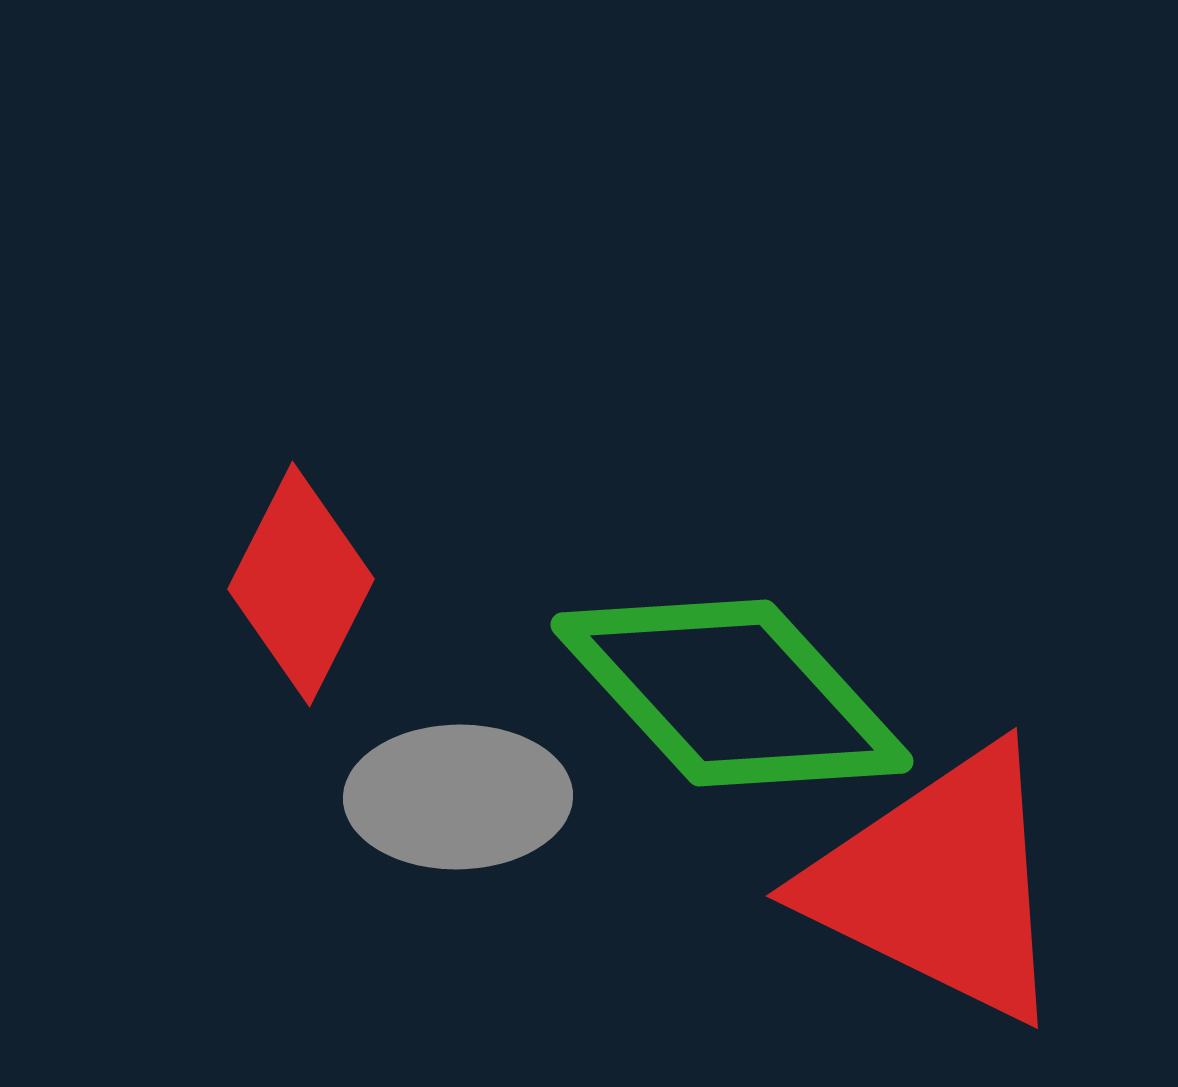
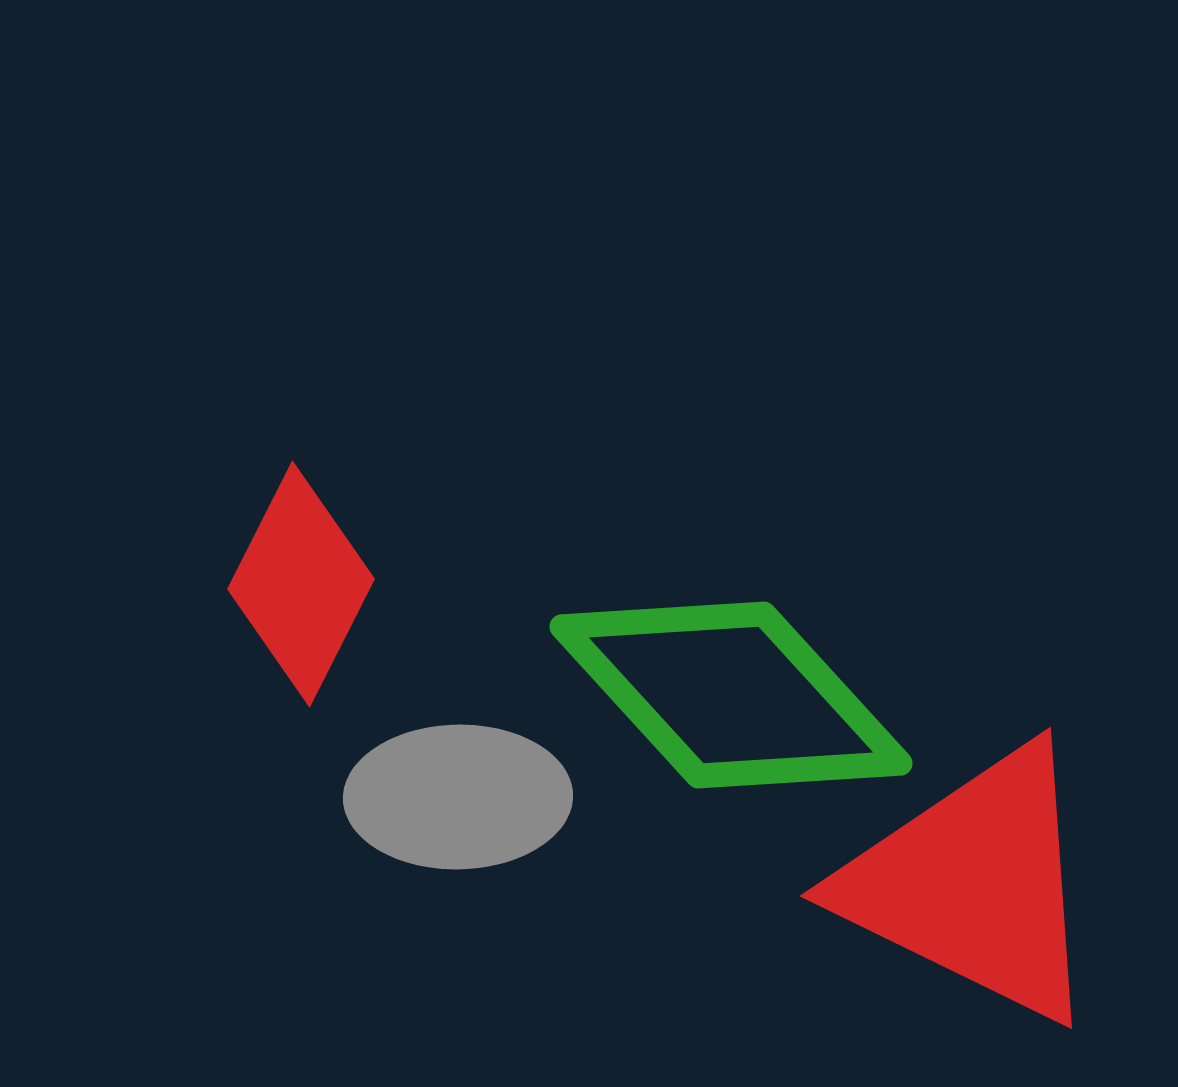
green diamond: moved 1 px left, 2 px down
red triangle: moved 34 px right
